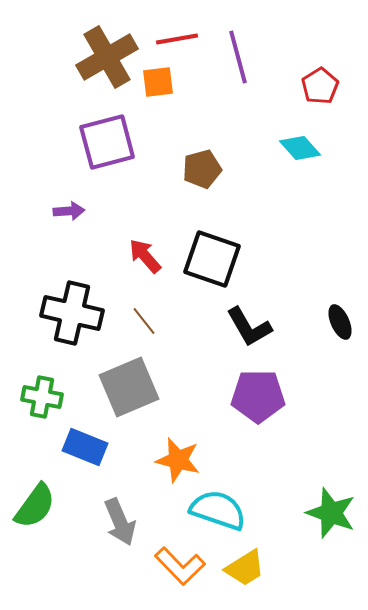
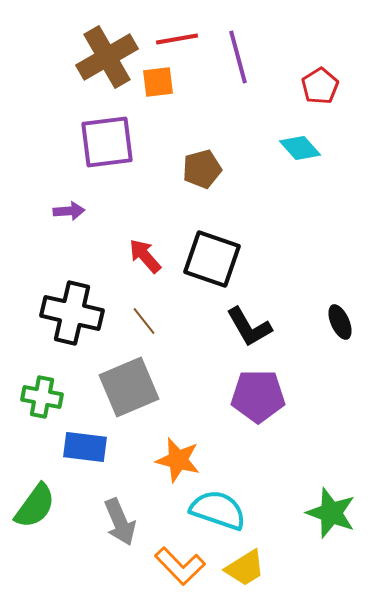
purple square: rotated 8 degrees clockwise
blue rectangle: rotated 15 degrees counterclockwise
